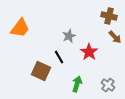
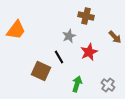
brown cross: moved 23 px left
orange trapezoid: moved 4 px left, 2 px down
red star: rotated 12 degrees clockwise
